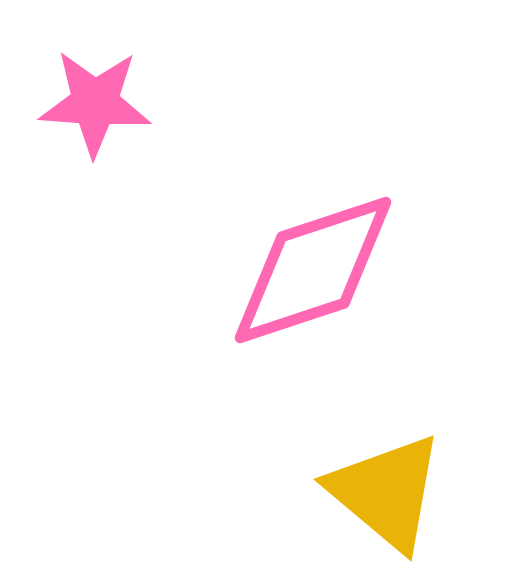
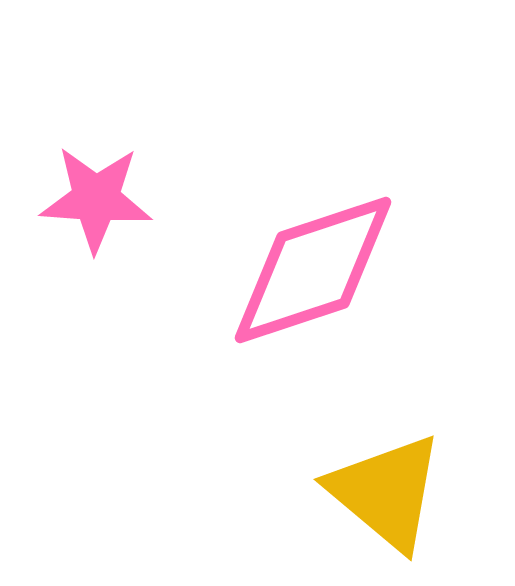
pink star: moved 1 px right, 96 px down
